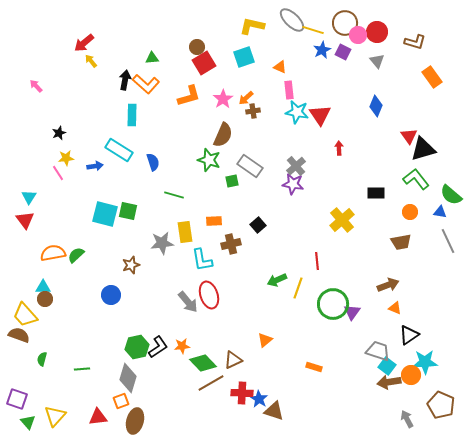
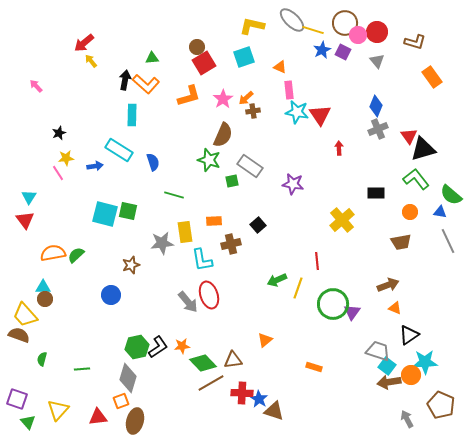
gray cross at (296, 166): moved 82 px right, 37 px up; rotated 18 degrees clockwise
brown triangle at (233, 360): rotated 18 degrees clockwise
yellow triangle at (55, 416): moved 3 px right, 6 px up
